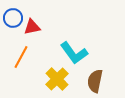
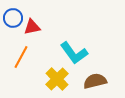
brown semicircle: rotated 65 degrees clockwise
